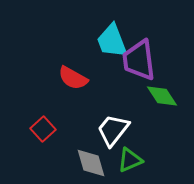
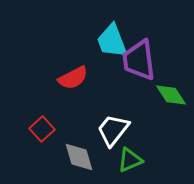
red semicircle: rotated 56 degrees counterclockwise
green diamond: moved 9 px right, 1 px up
red square: moved 1 px left
gray diamond: moved 12 px left, 6 px up
